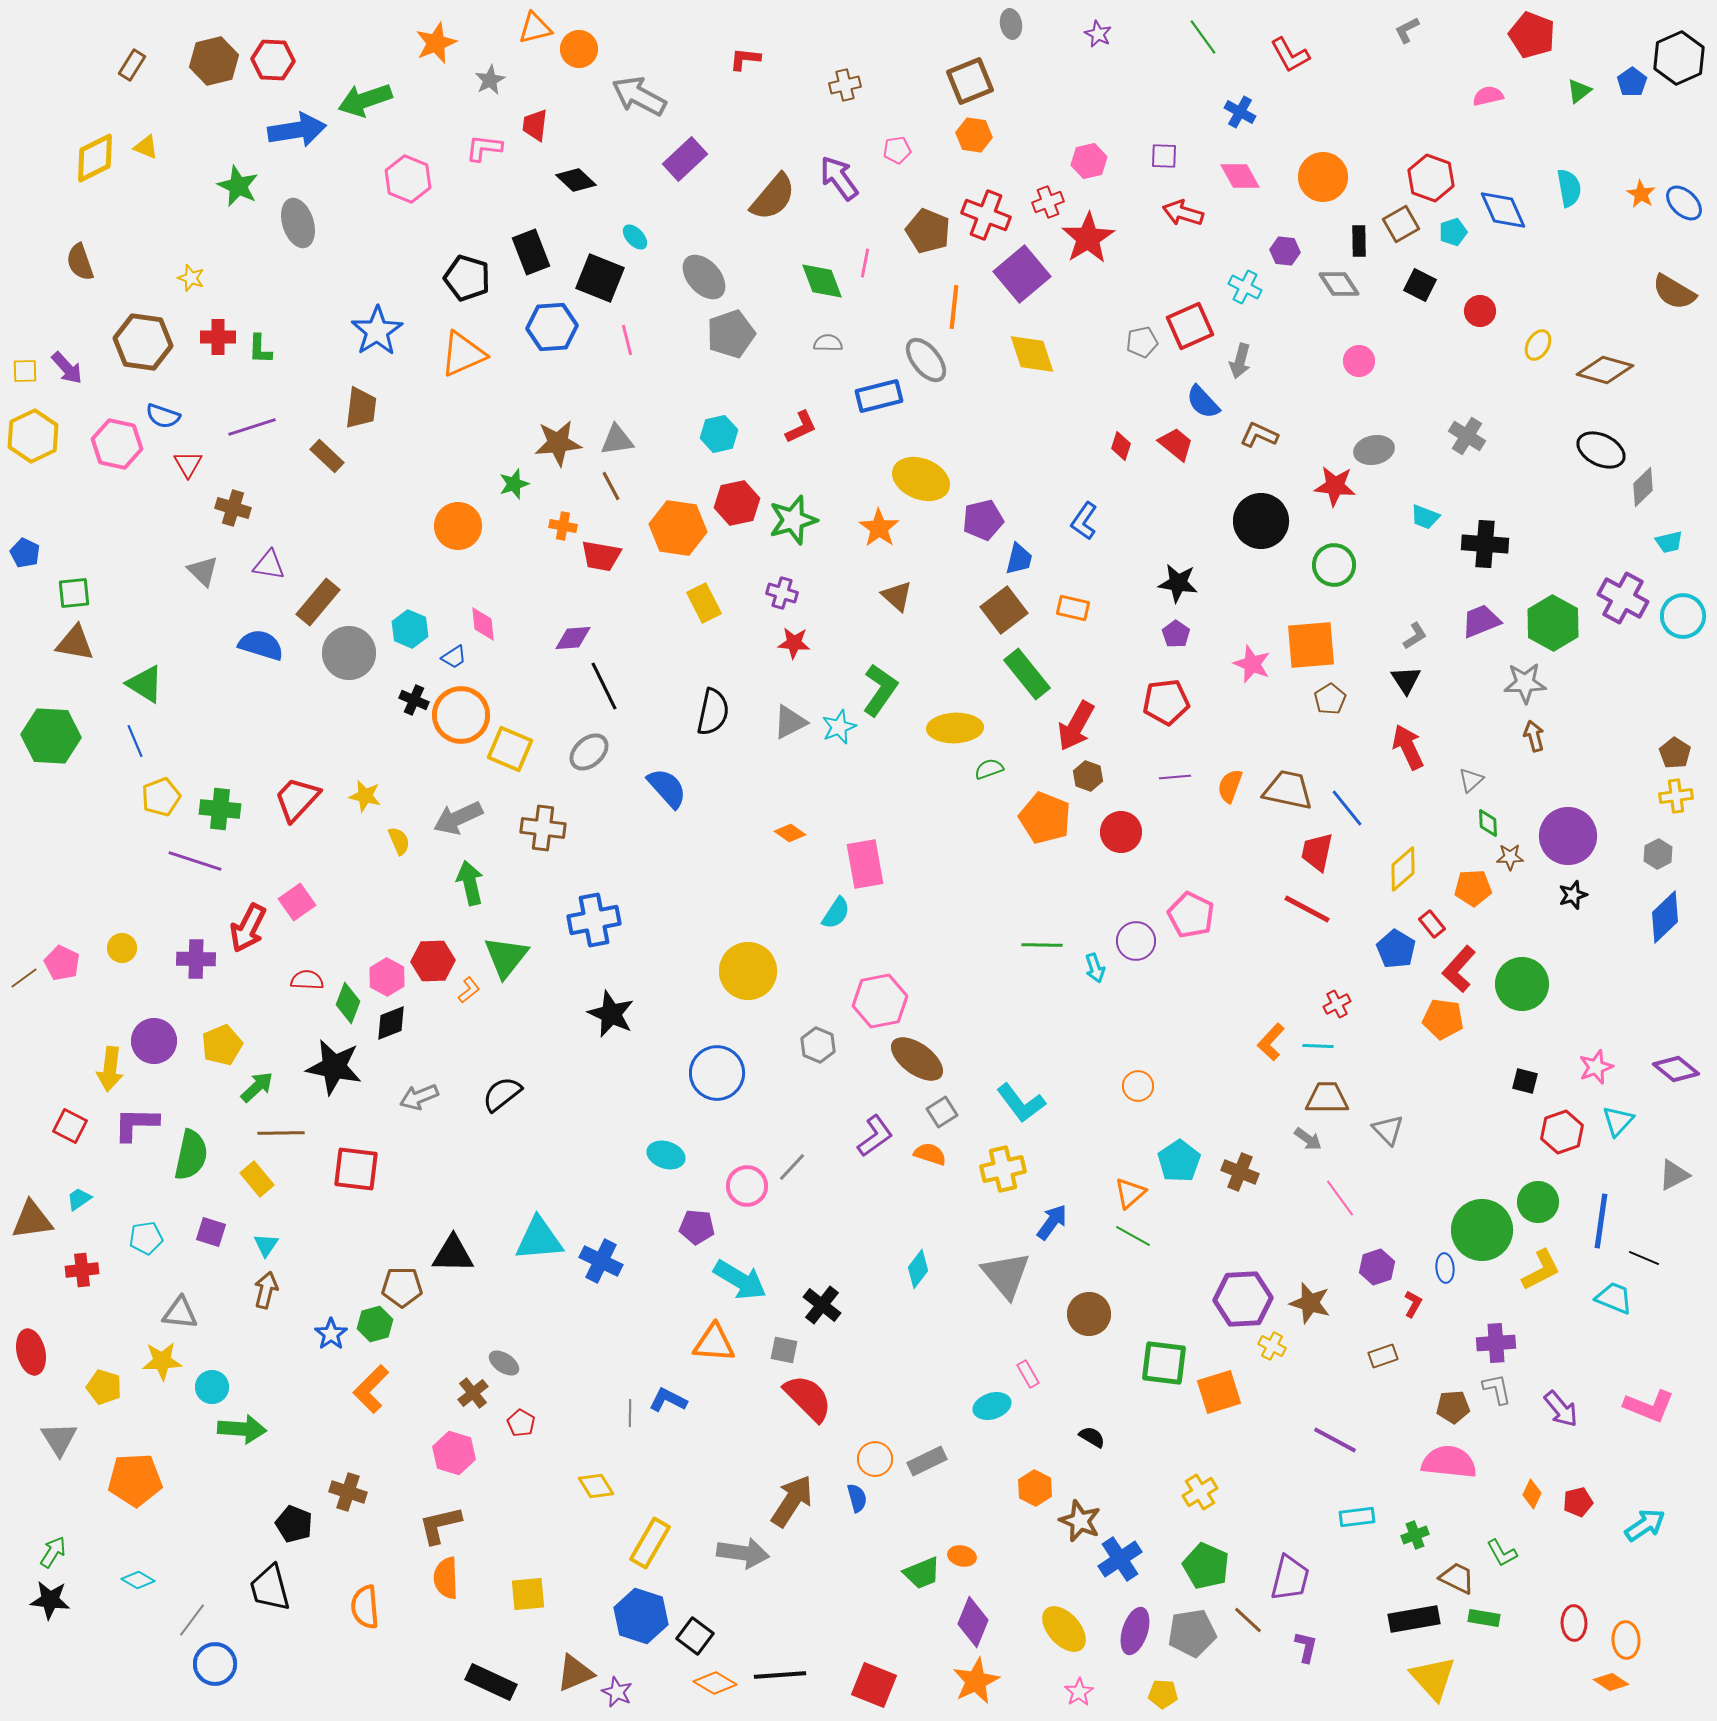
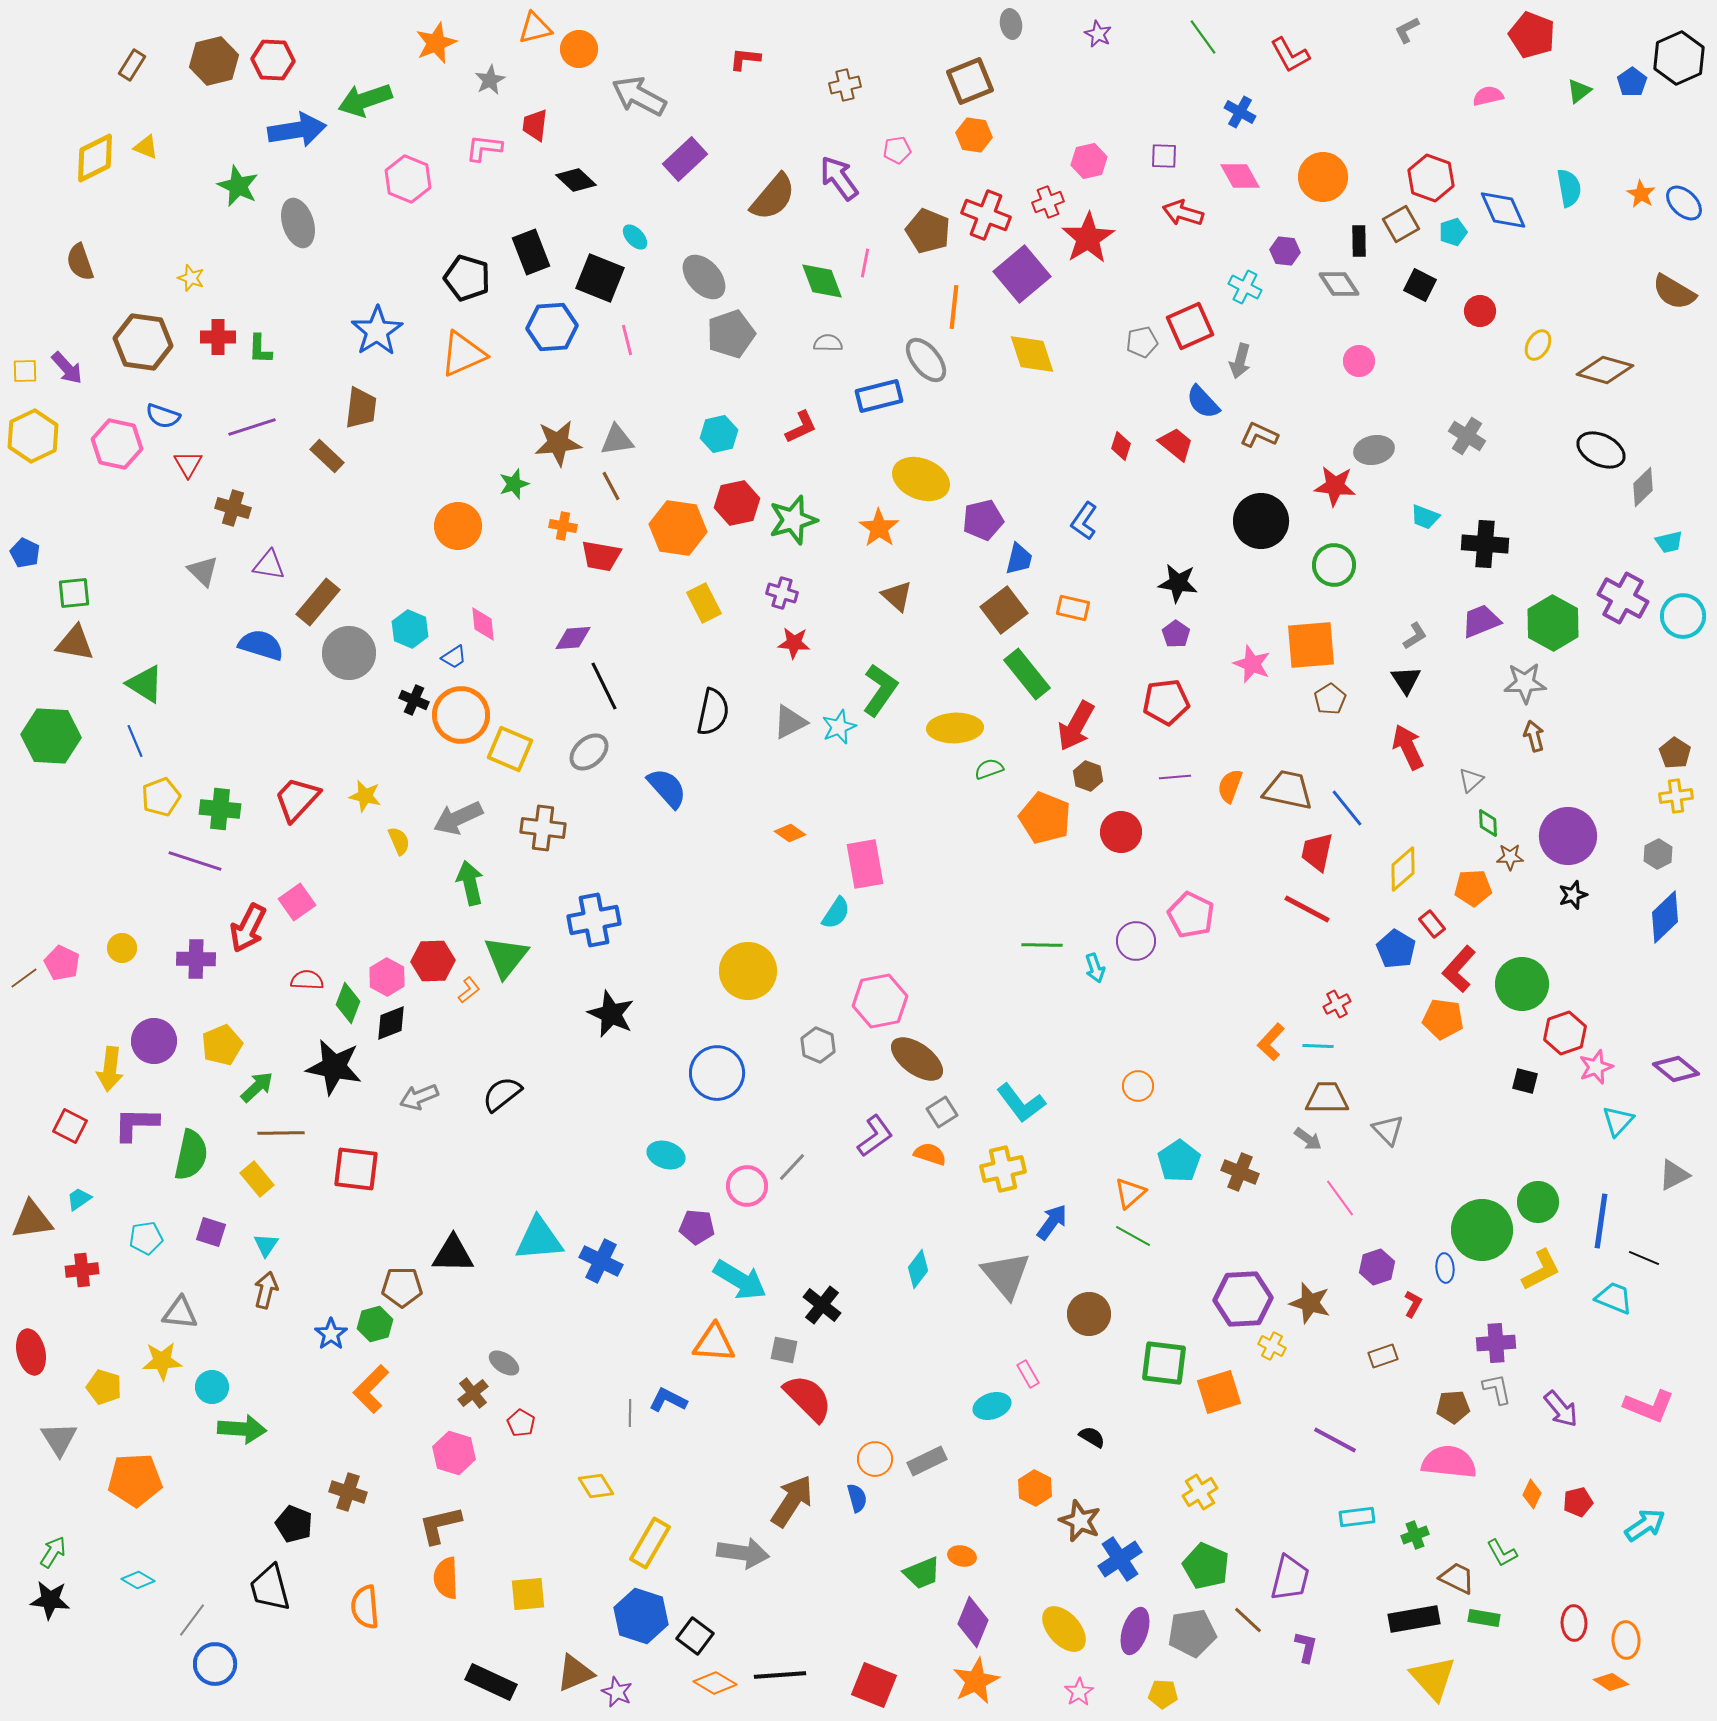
red hexagon at (1562, 1132): moved 3 px right, 99 px up
